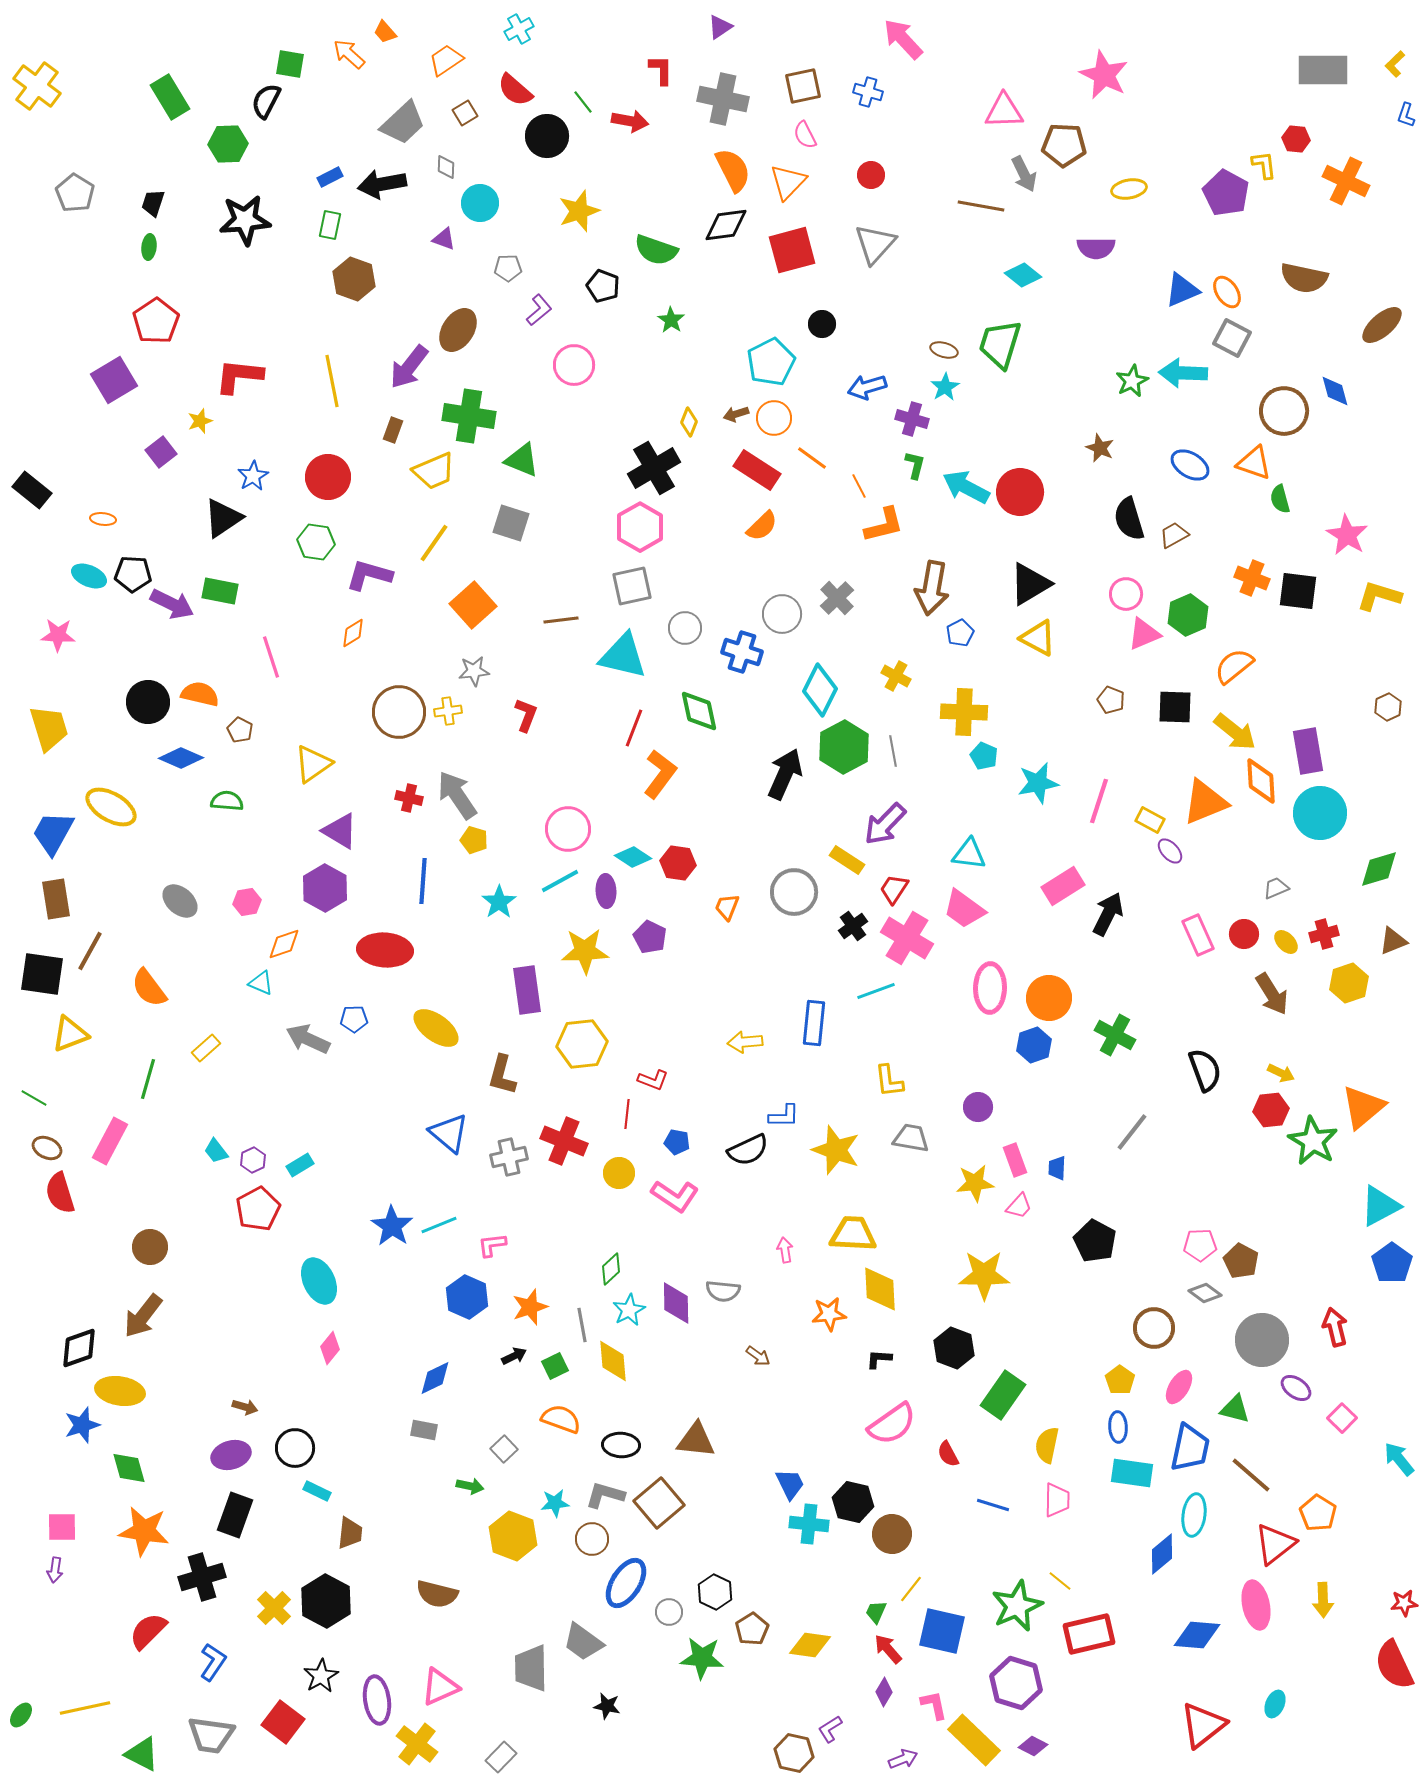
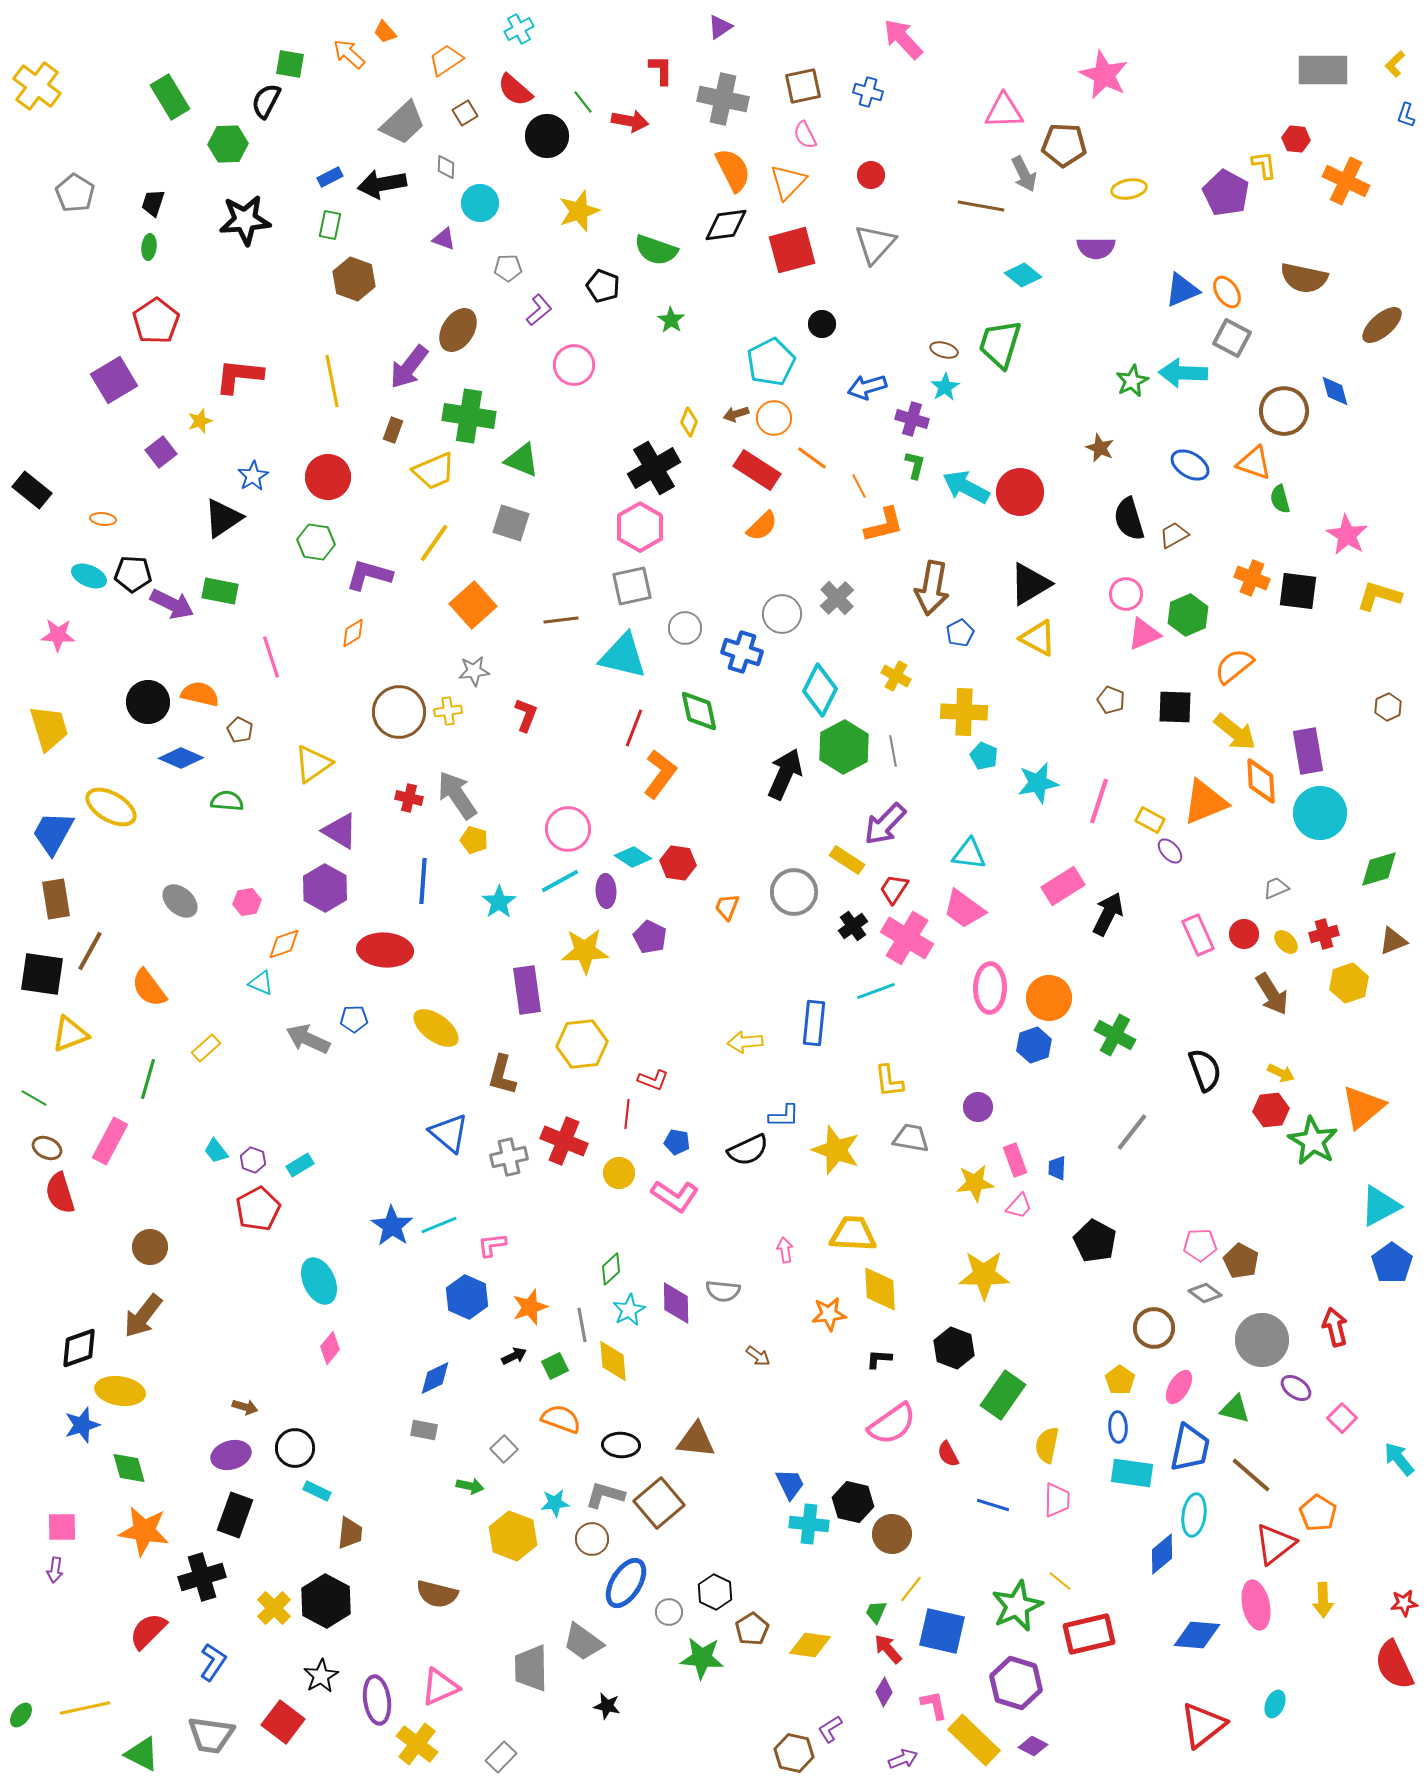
purple hexagon at (253, 1160): rotated 15 degrees counterclockwise
